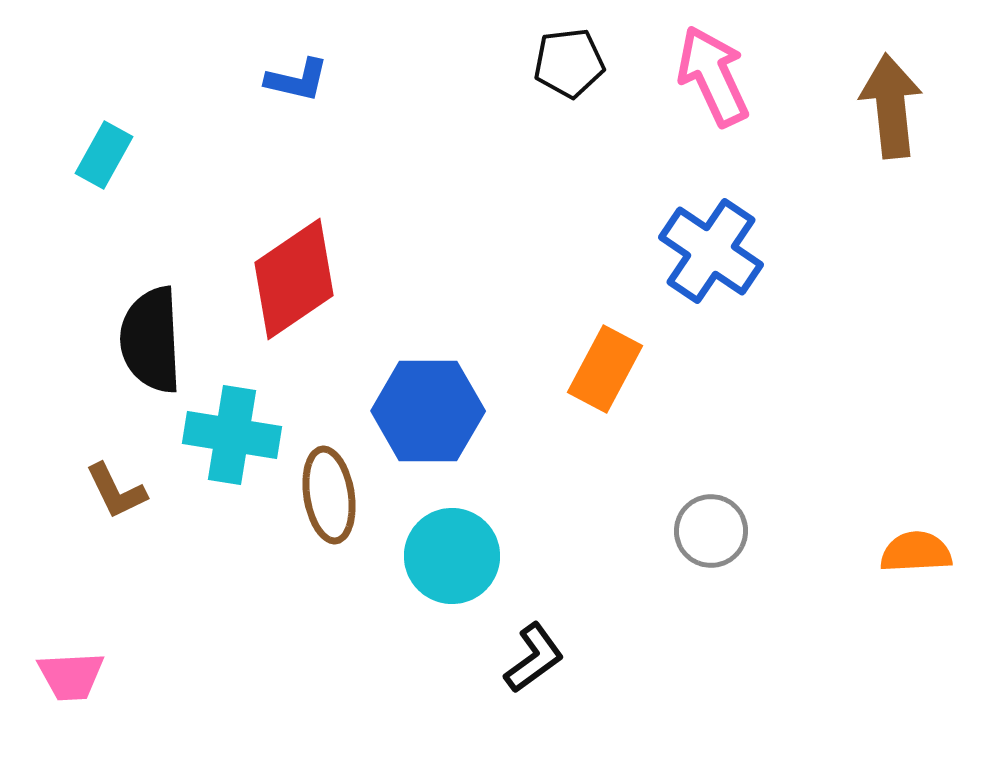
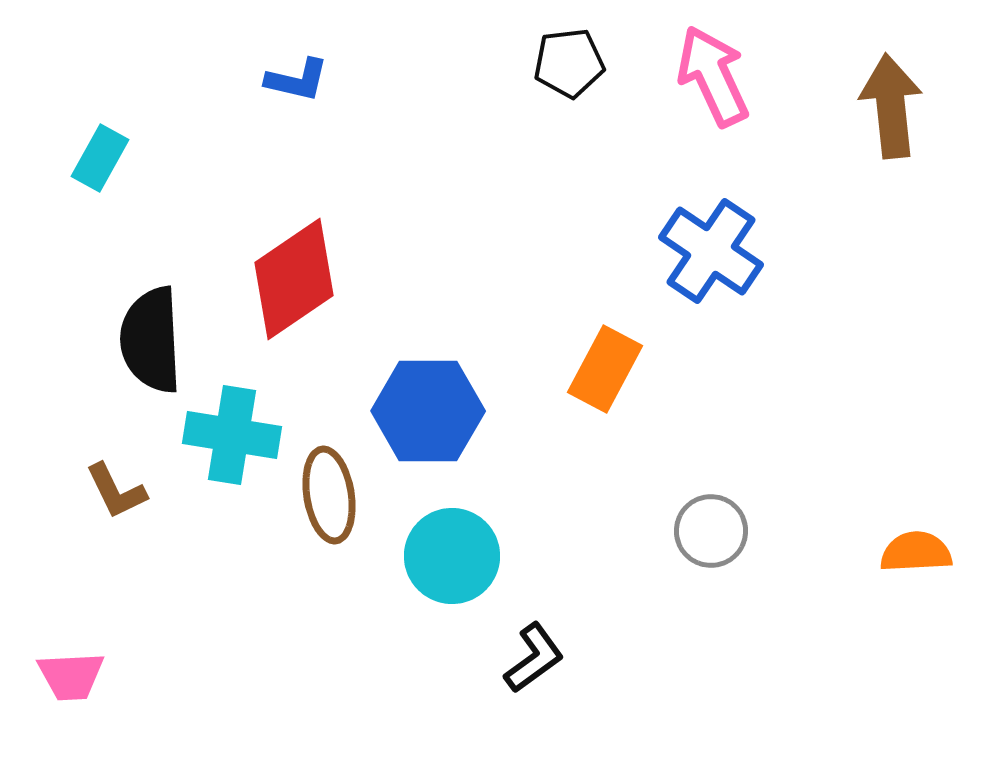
cyan rectangle: moved 4 px left, 3 px down
